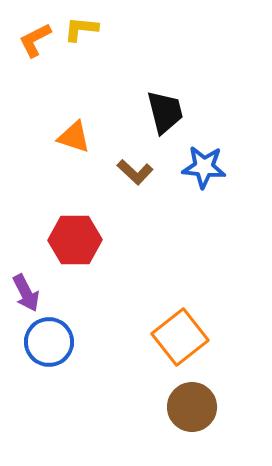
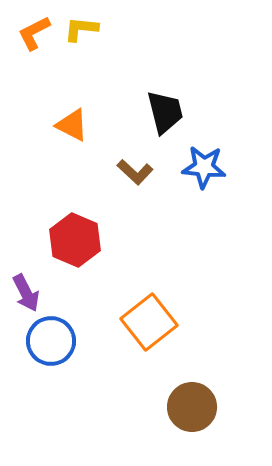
orange L-shape: moved 1 px left, 7 px up
orange triangle: moved 2 px left, 12 px up; rotated 9 degrees clockwise
red hexagon: rotated 24 degrees clockwise
orange square: moved 31 px left, 15 px up
blue circle: moved 2 px right, 1 px up
